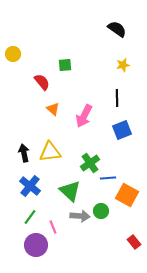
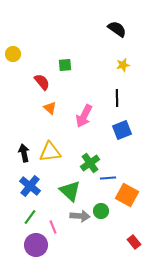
orange triangle: moved 3 px left, 1 px up
